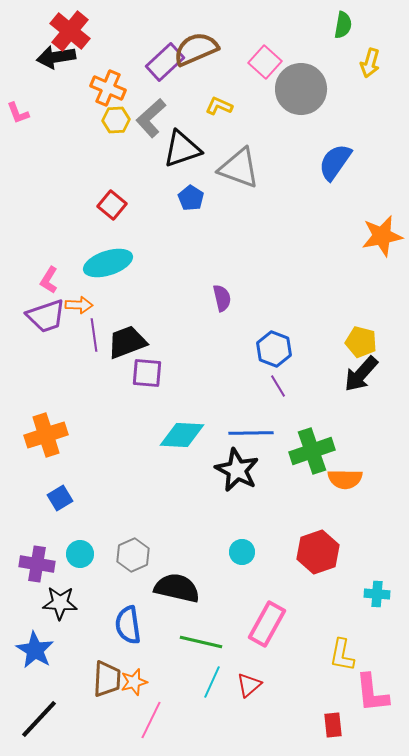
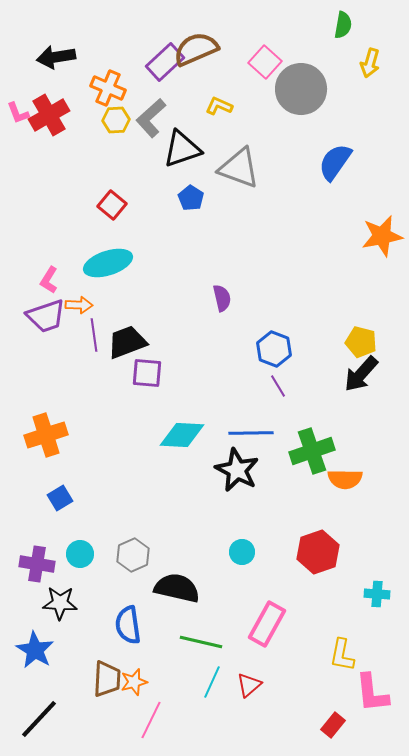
red cross at (70, 31): moved 21 px left, 84 px down; rotated 21 degrees clockwise
red rectangle at (333, 725): rotated 45 degrees clockwise
